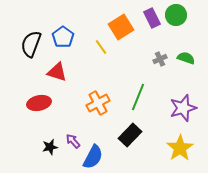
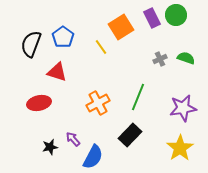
purple star: rotated 8 degrees clockwise
purple arrow: moved 2 px up
